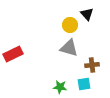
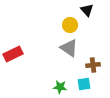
black triangle: moved 4 px up
gray triangle: rotated 18 degrees clockwise
brown cross: moved 1 px right
